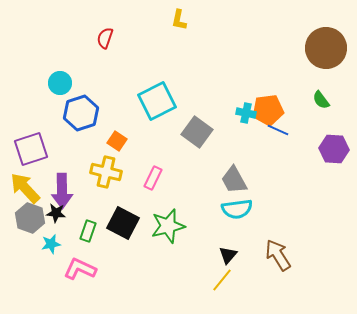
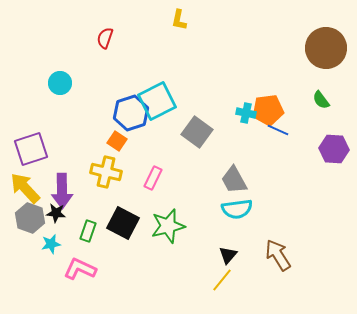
blue hexagon: moved 50 px right
